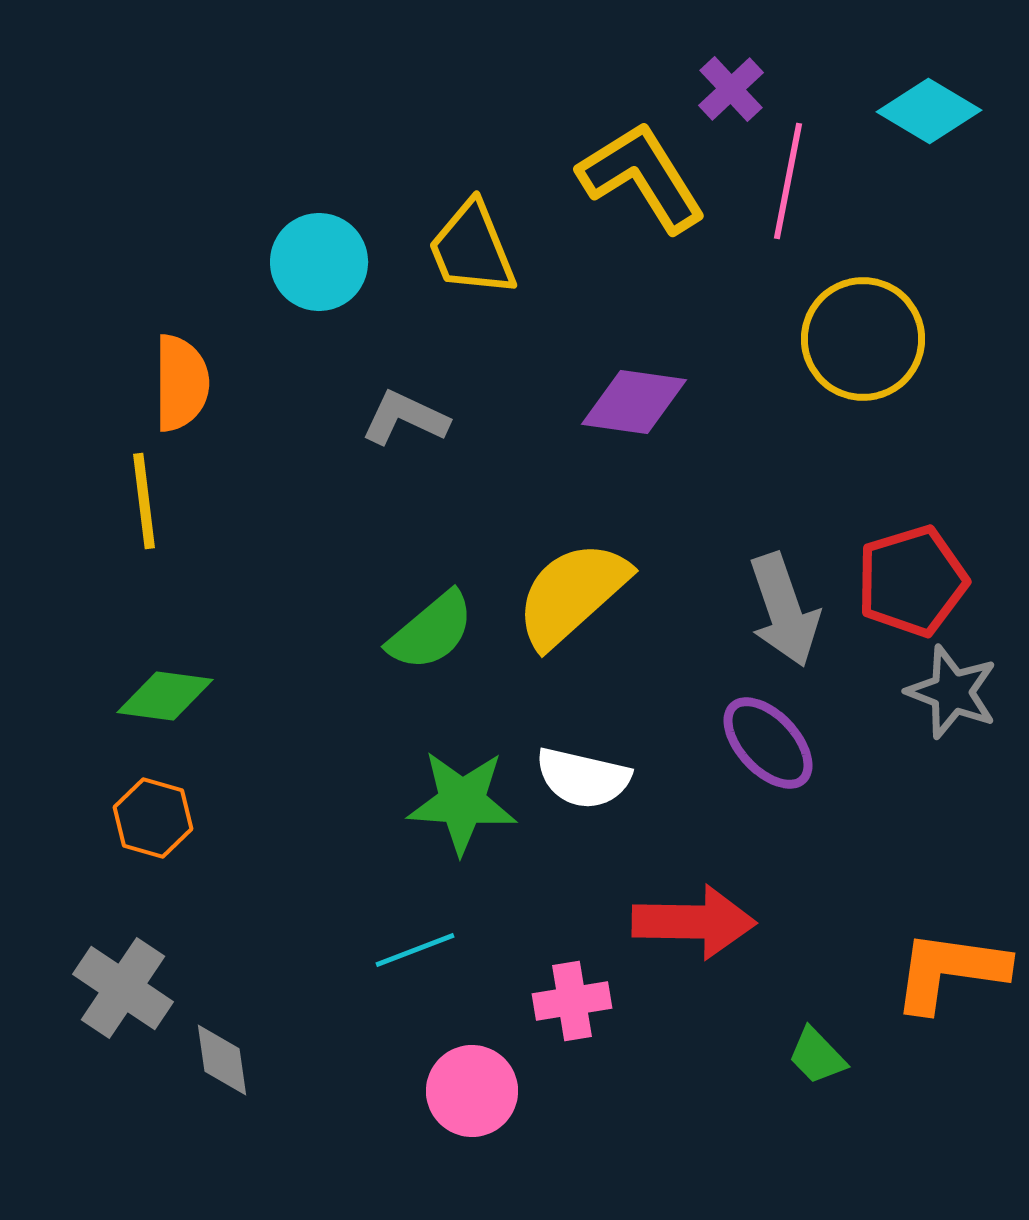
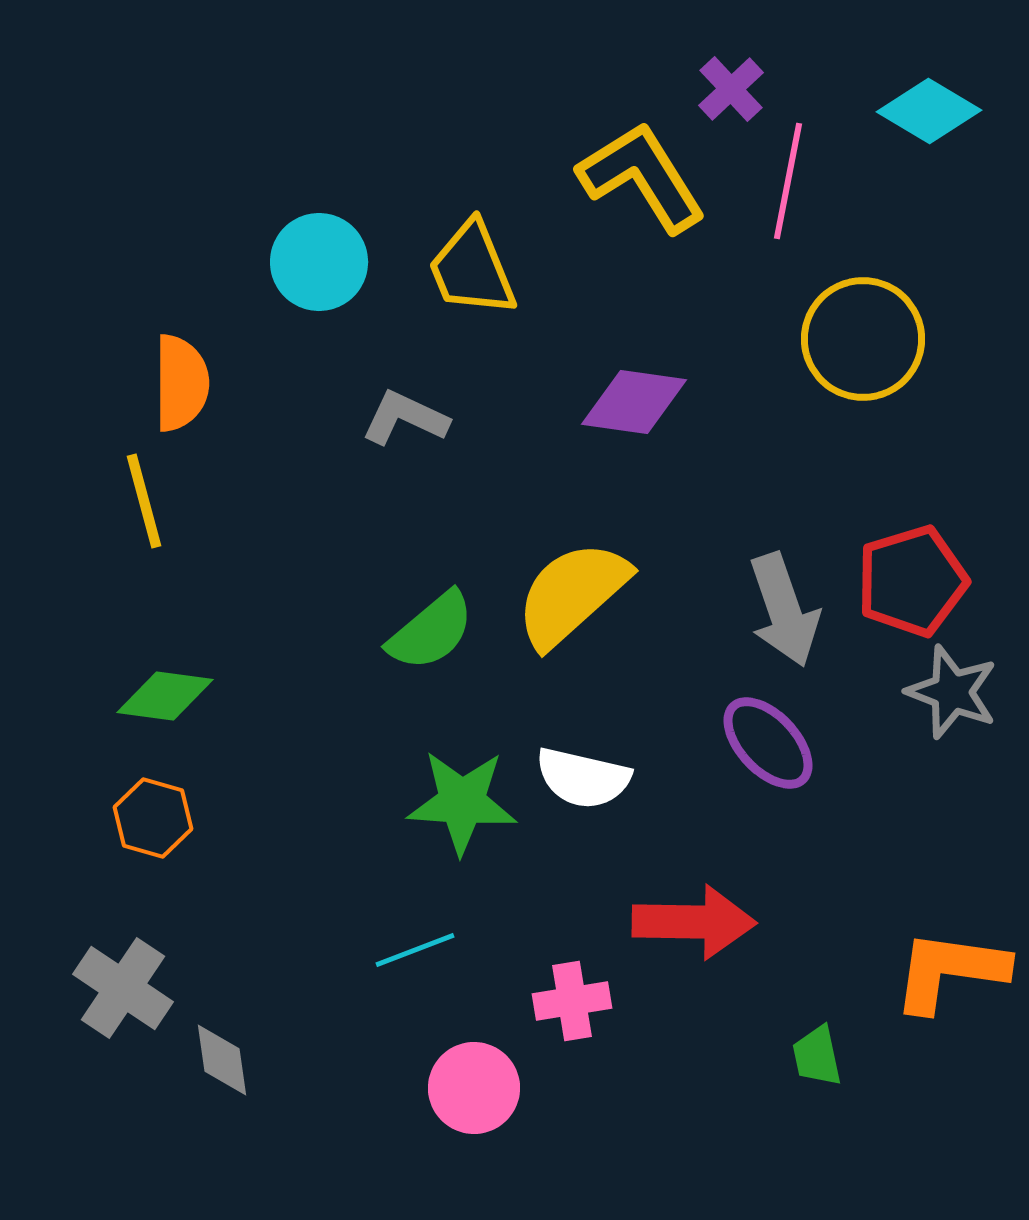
yellow trapezoid: moved 20 px down
yellow line: rotated 8 degrees counterclockwise
green trapezoid: rotated 32 degrees clockwise
pink circle: moved 2 px right, 3 px up
